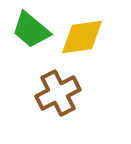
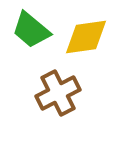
yellow diamond: moved 4 px right
